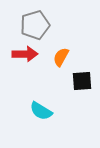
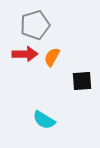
orange semicircle: moved 9 px left
cyan semicircle: moved 3 px right, 9 px down
